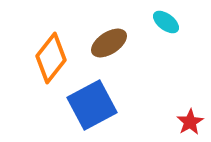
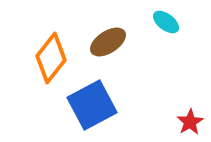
brown ellipse: moved 1 px left, 1 px up
